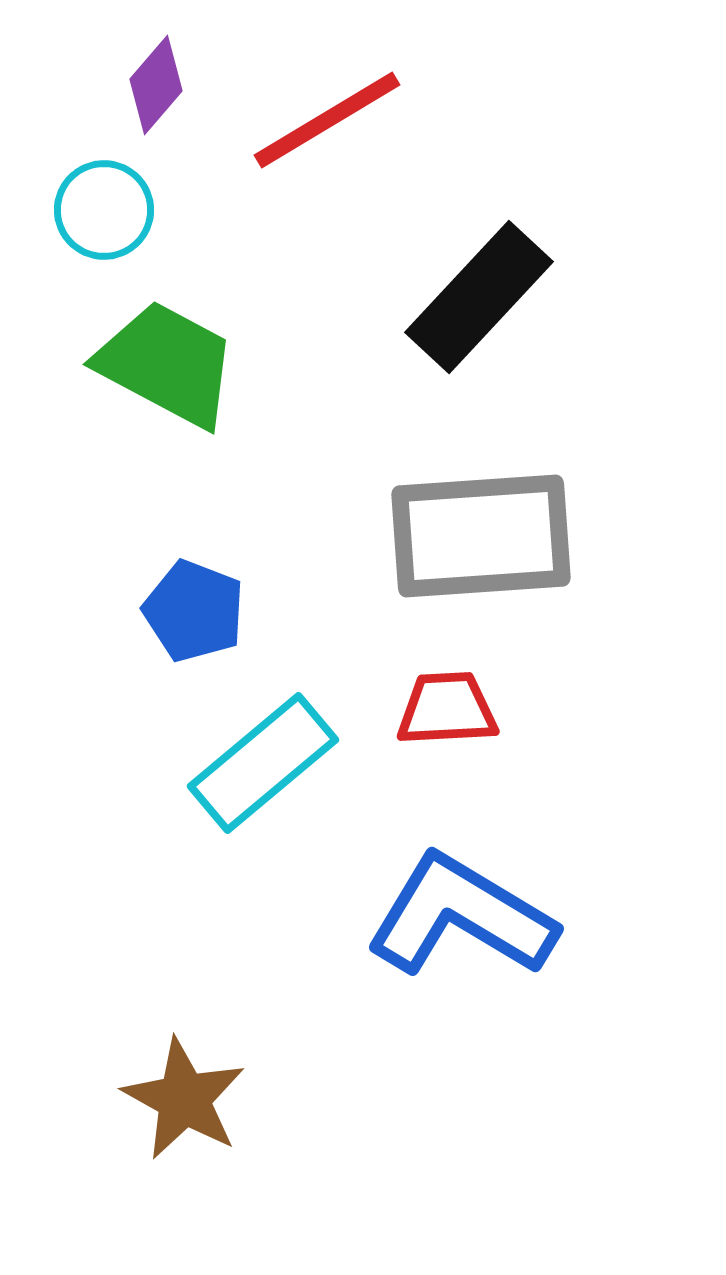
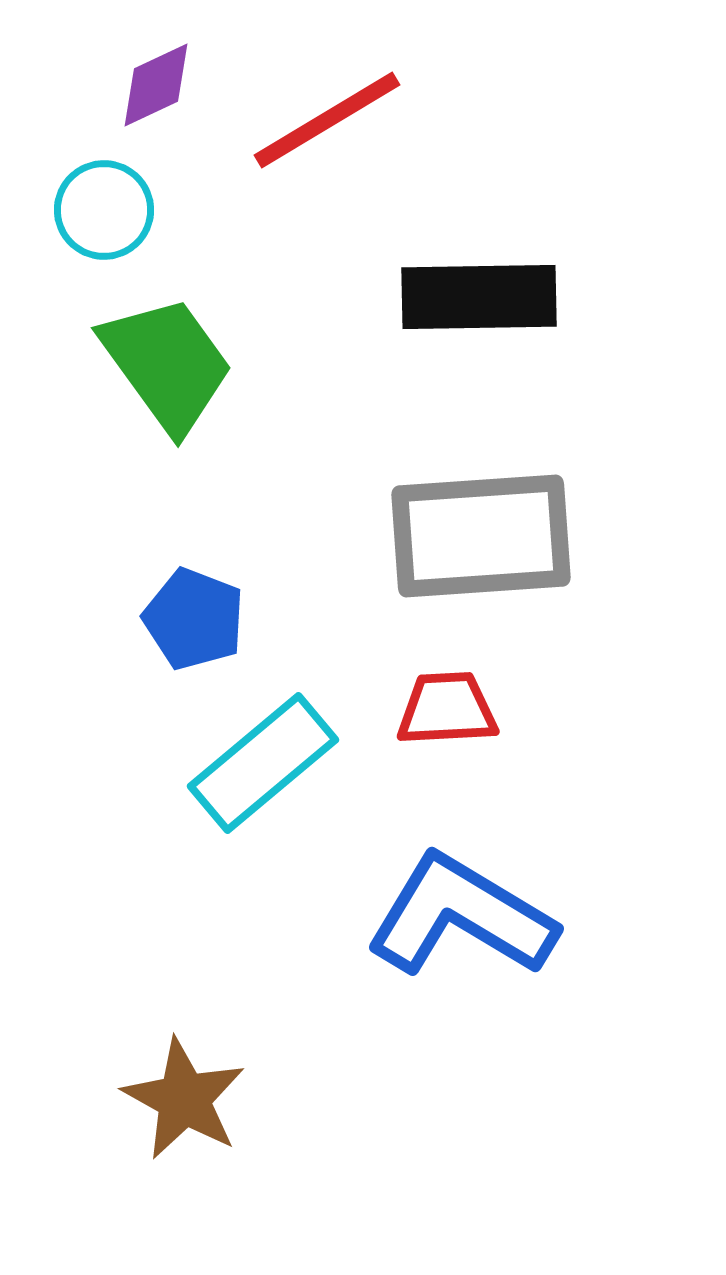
purple diamond: rotated 24 degrees clockwise
black rectangle: rotated 46 degrees clockwise
green trapezoid: rotated 26 degrees clockwise
blue pentagon: moved 8 px down
